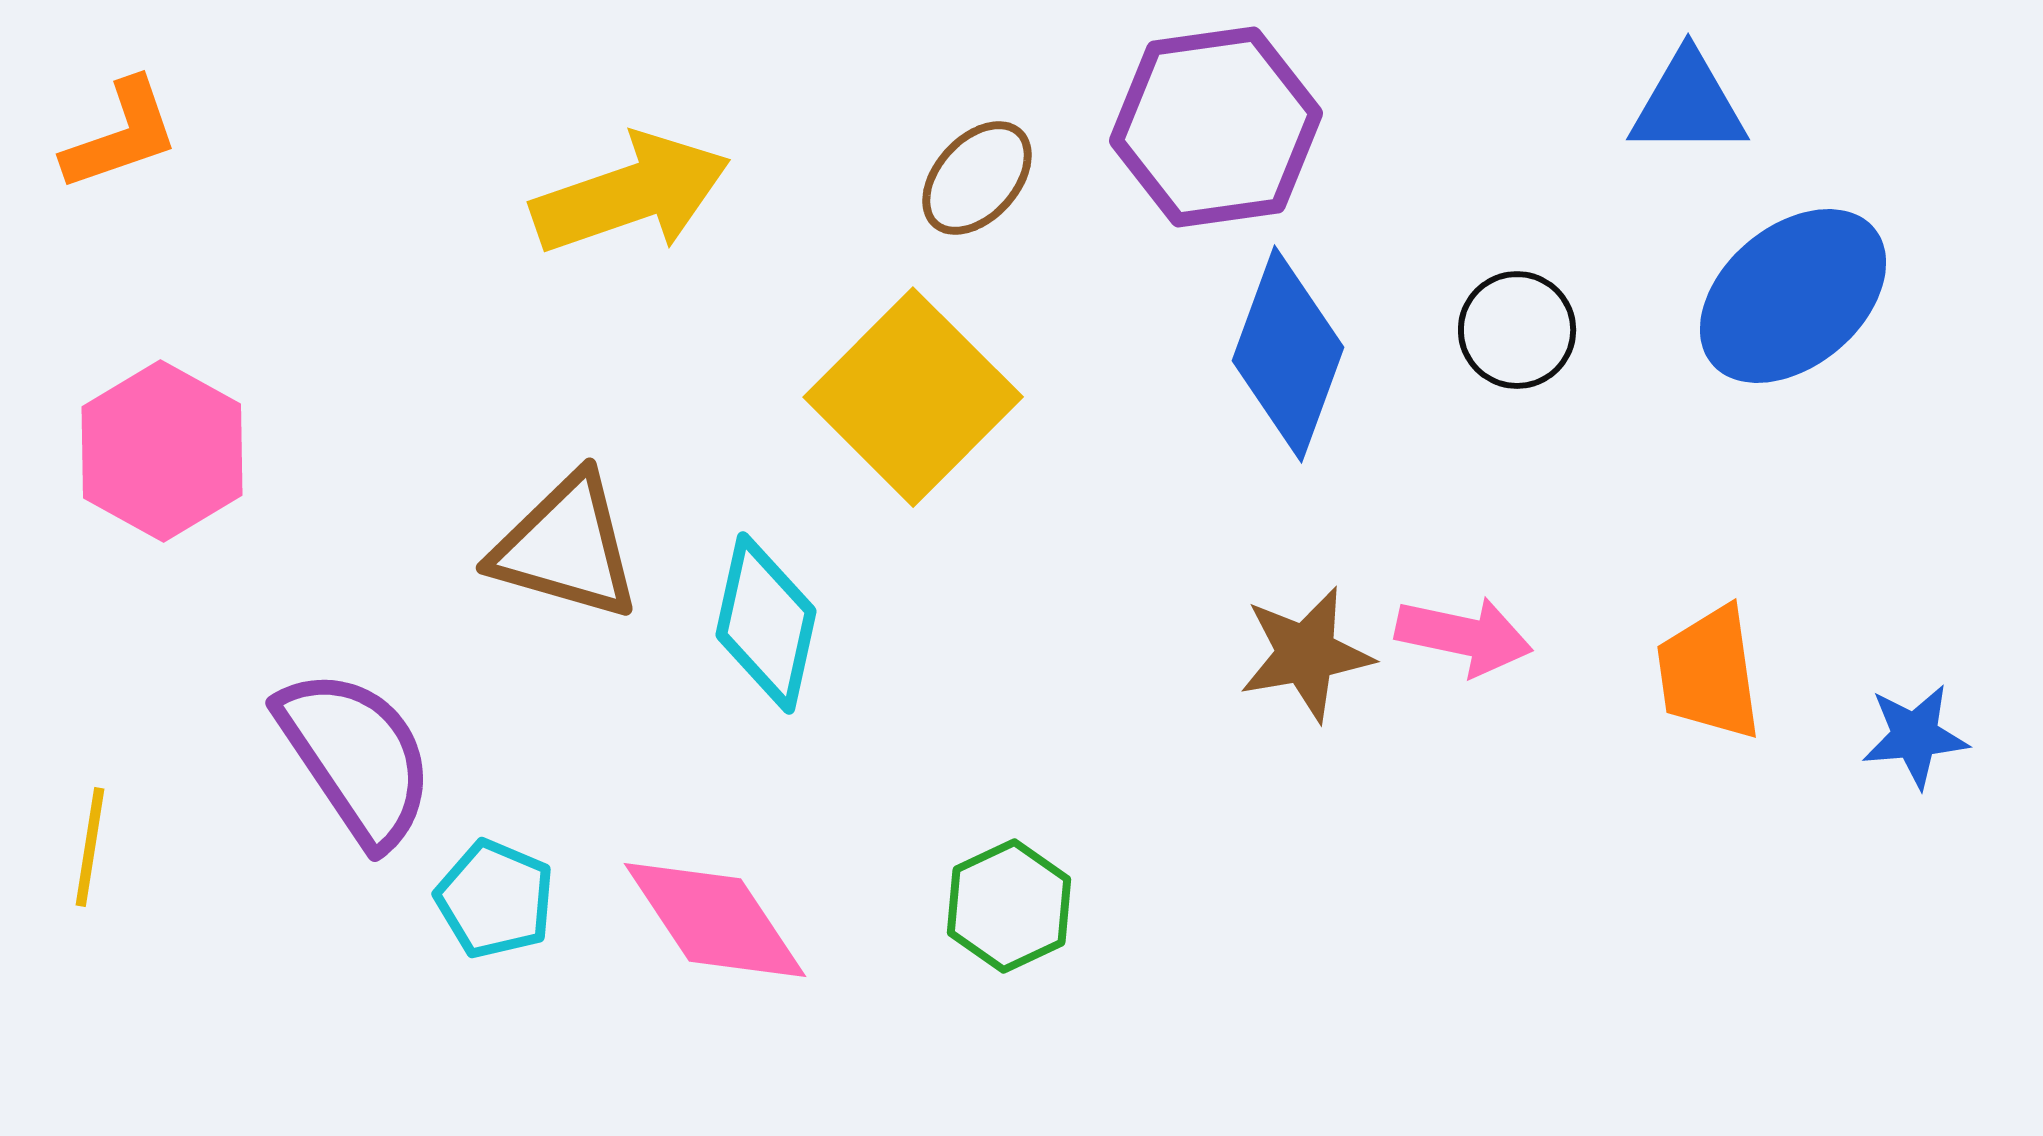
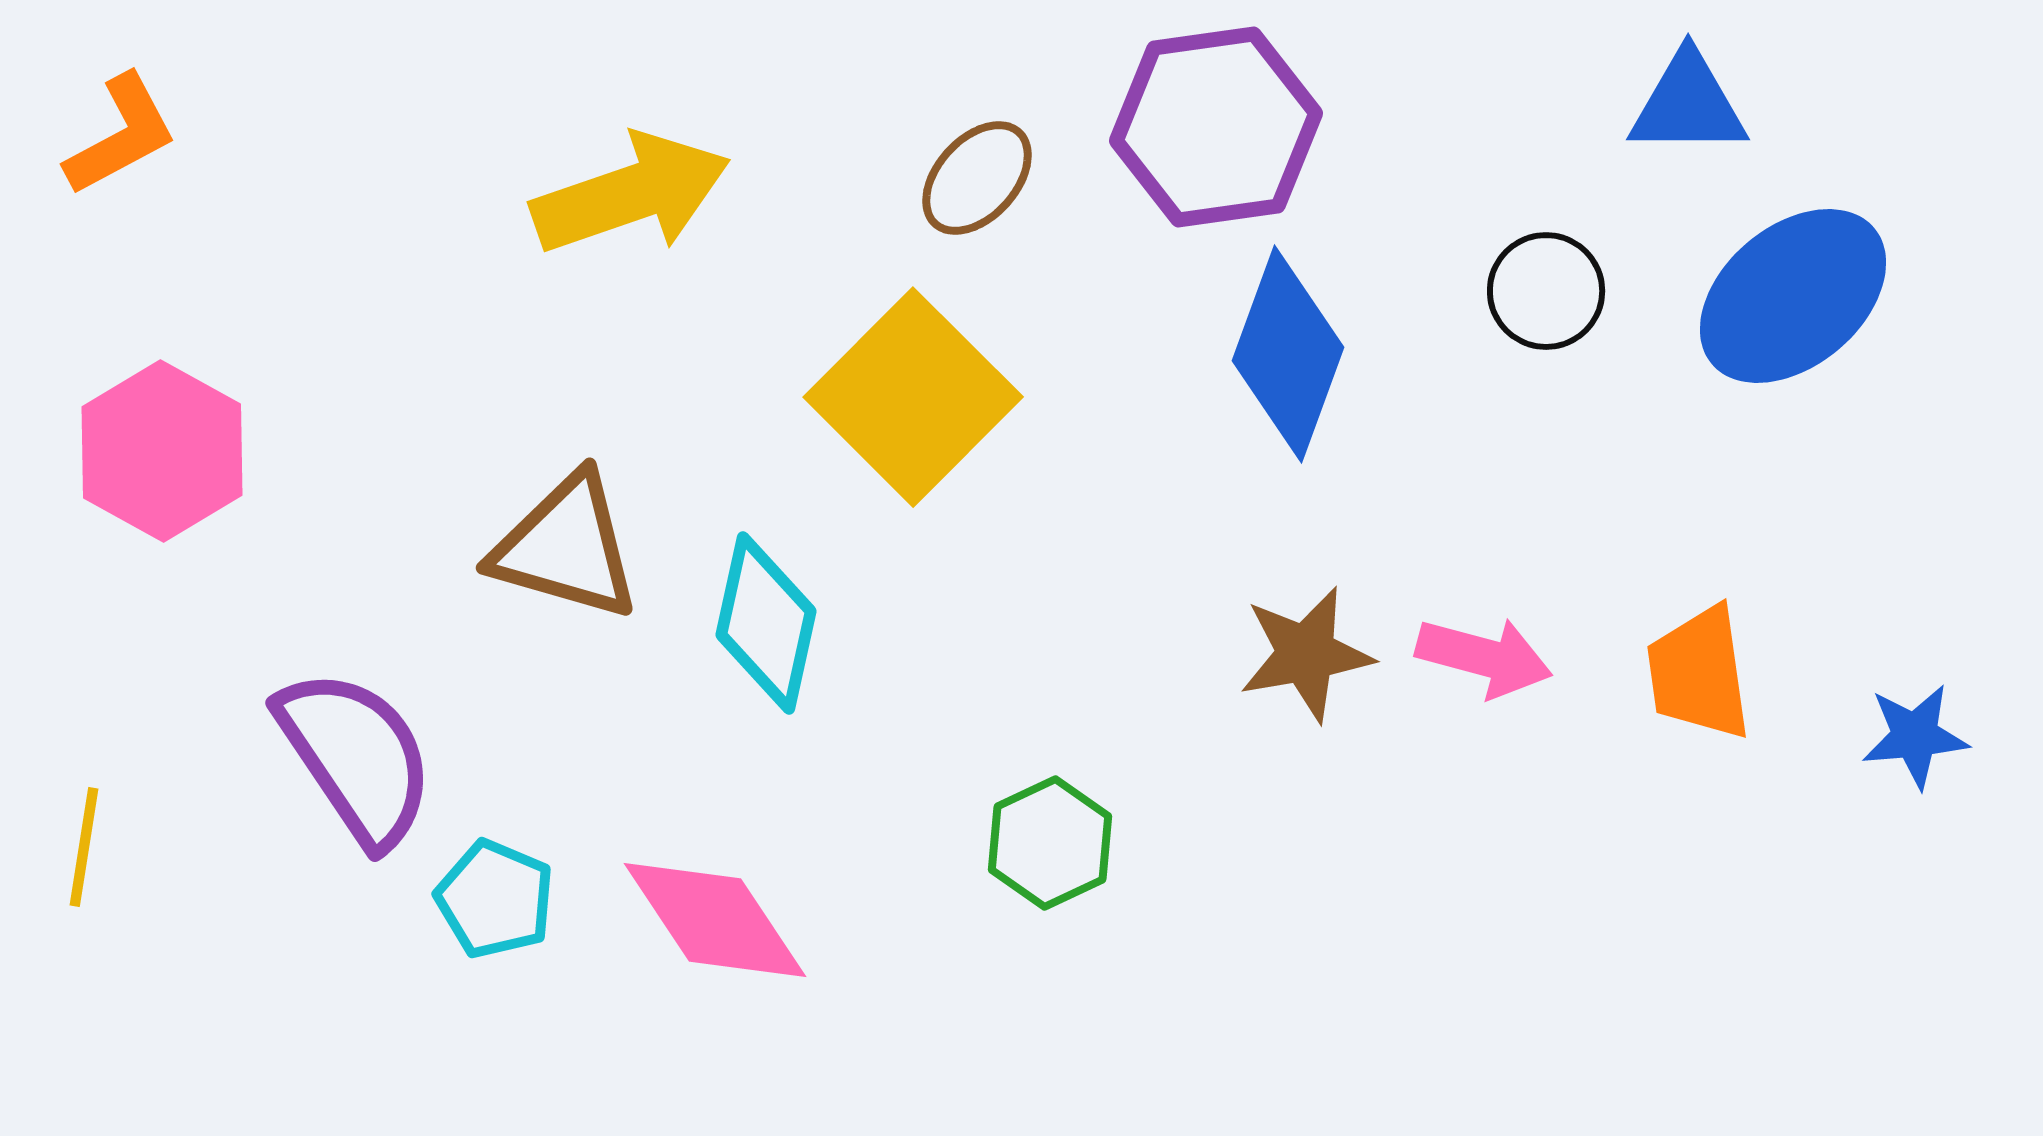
orange L-shape: rotated 9 degrees counterclockwise
black circle: moved 29 px right, 39 px up
pink arrow: moved 20 px right, 21 px down; rotated 3 degrees clockwise
orange trapezoid: moved 10 px left
yellow line: moved 6 px left
green hexagon: moved 41 px right, 63 px up
